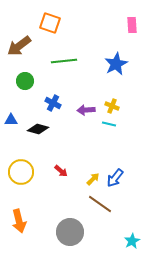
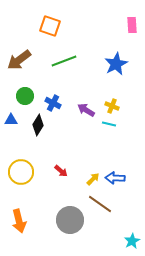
orange square: moved 3 px down
brown arrow: moved 14 px down
green line: rotated 15 degrees counterclockwise
green circle: moved 15 px down
purple arrow: rotated 36 degrees clockwise
black diamond: moved 4 px up; rotated 75 degrees counterclockwise
blue arrow: rotated 54 degrees clockwise
gray circle: moved 12 px up
